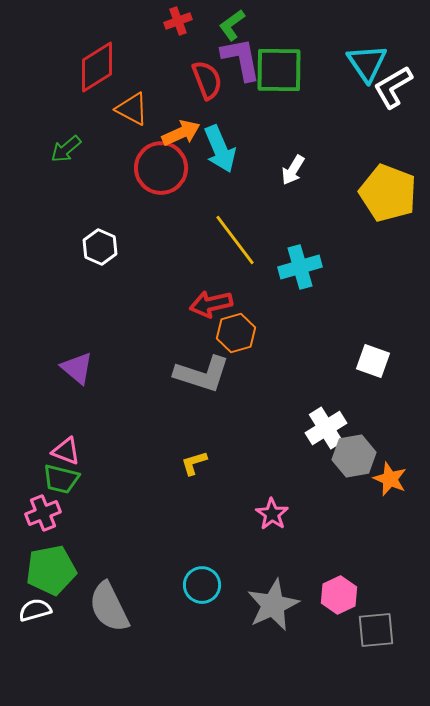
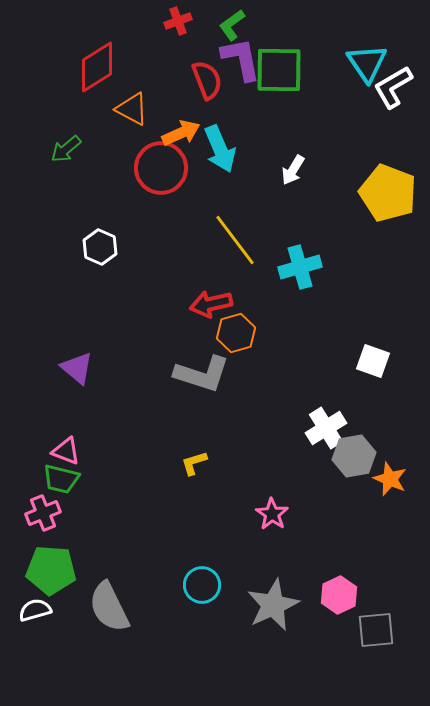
green pentagon: rotated 15 degrees clockwise
